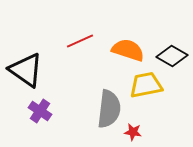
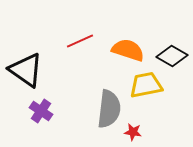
purple cross: moved 1 px right
